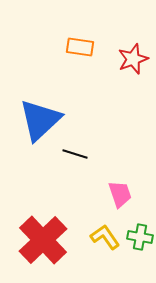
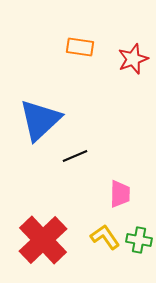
black line: moved 2 px down; rotated 40 degrees counterclockwise
pink trapezoid: rotated 20 degrees clockwise
green cross: moved 1 px left, 3 px down
